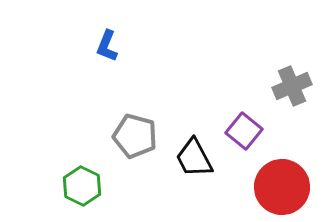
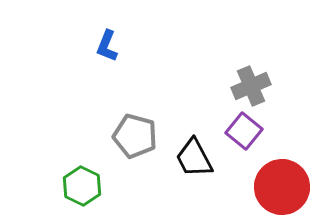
gray cross: moved 41 px left
